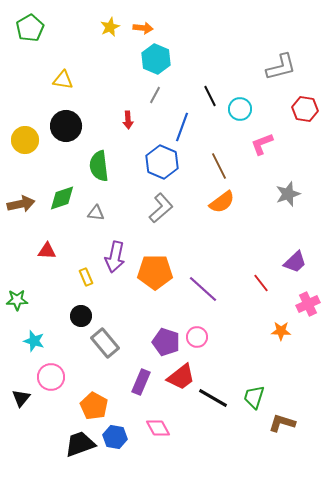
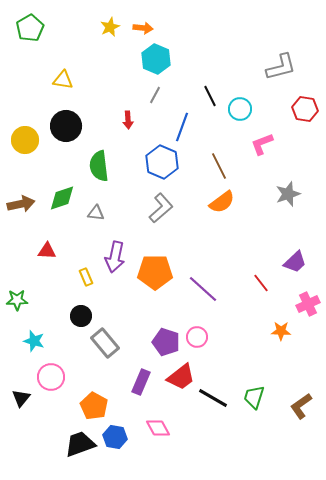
brown L-shape at (282, 423): moved 19 px right, 17 px up; rotated 52 degrees counterclockwise
